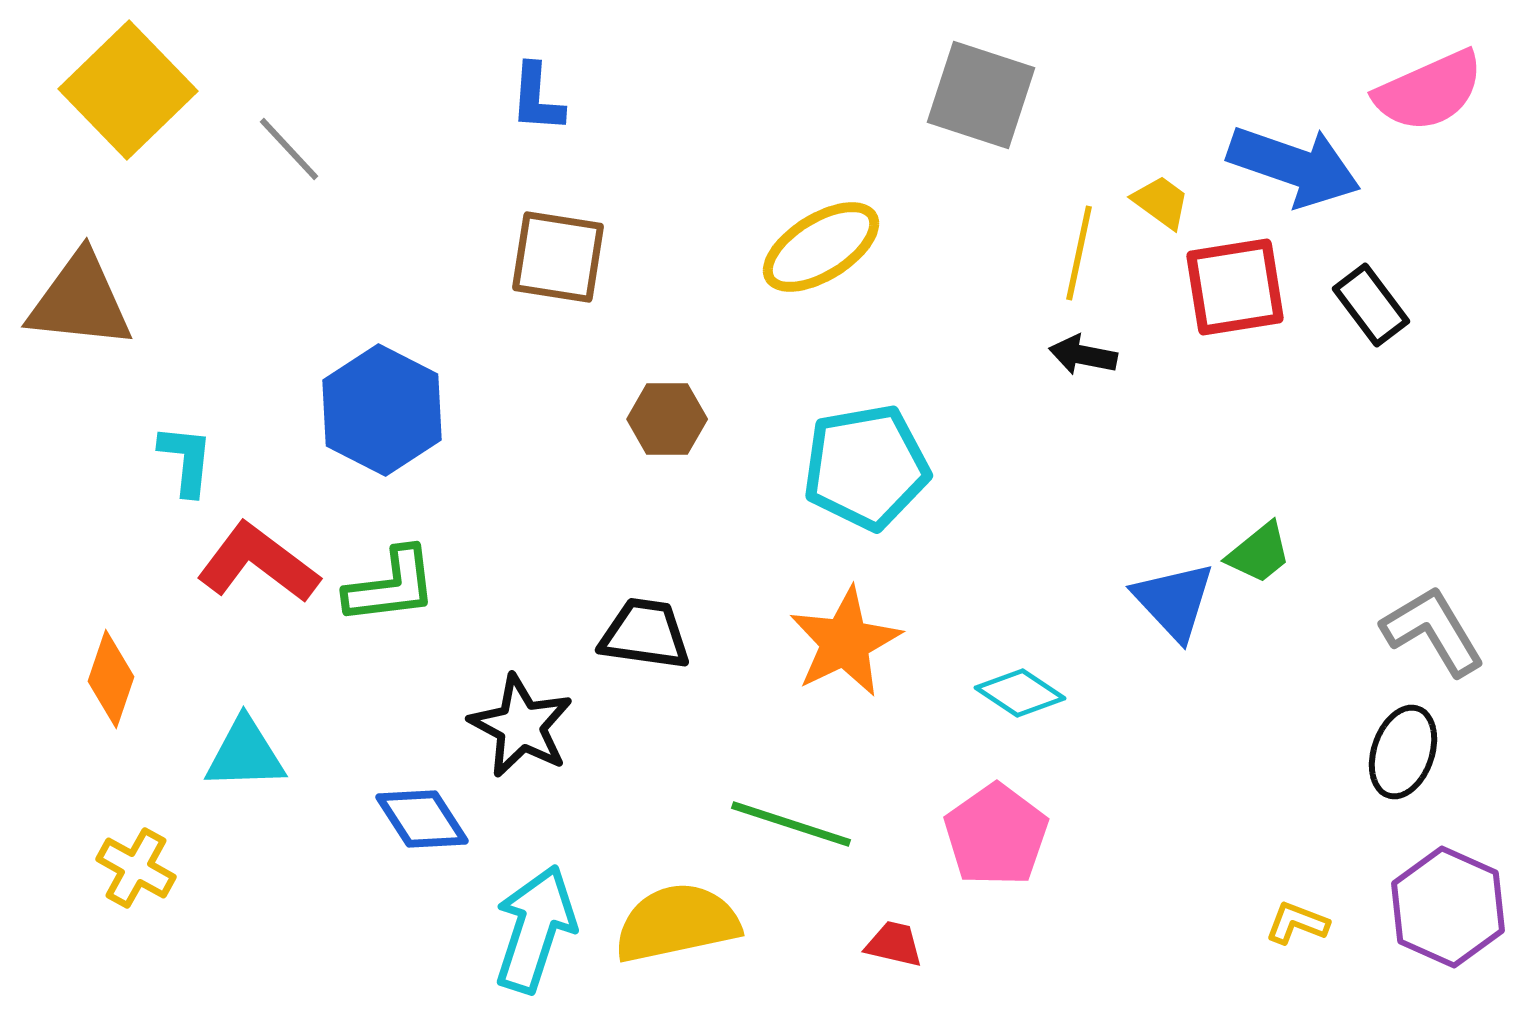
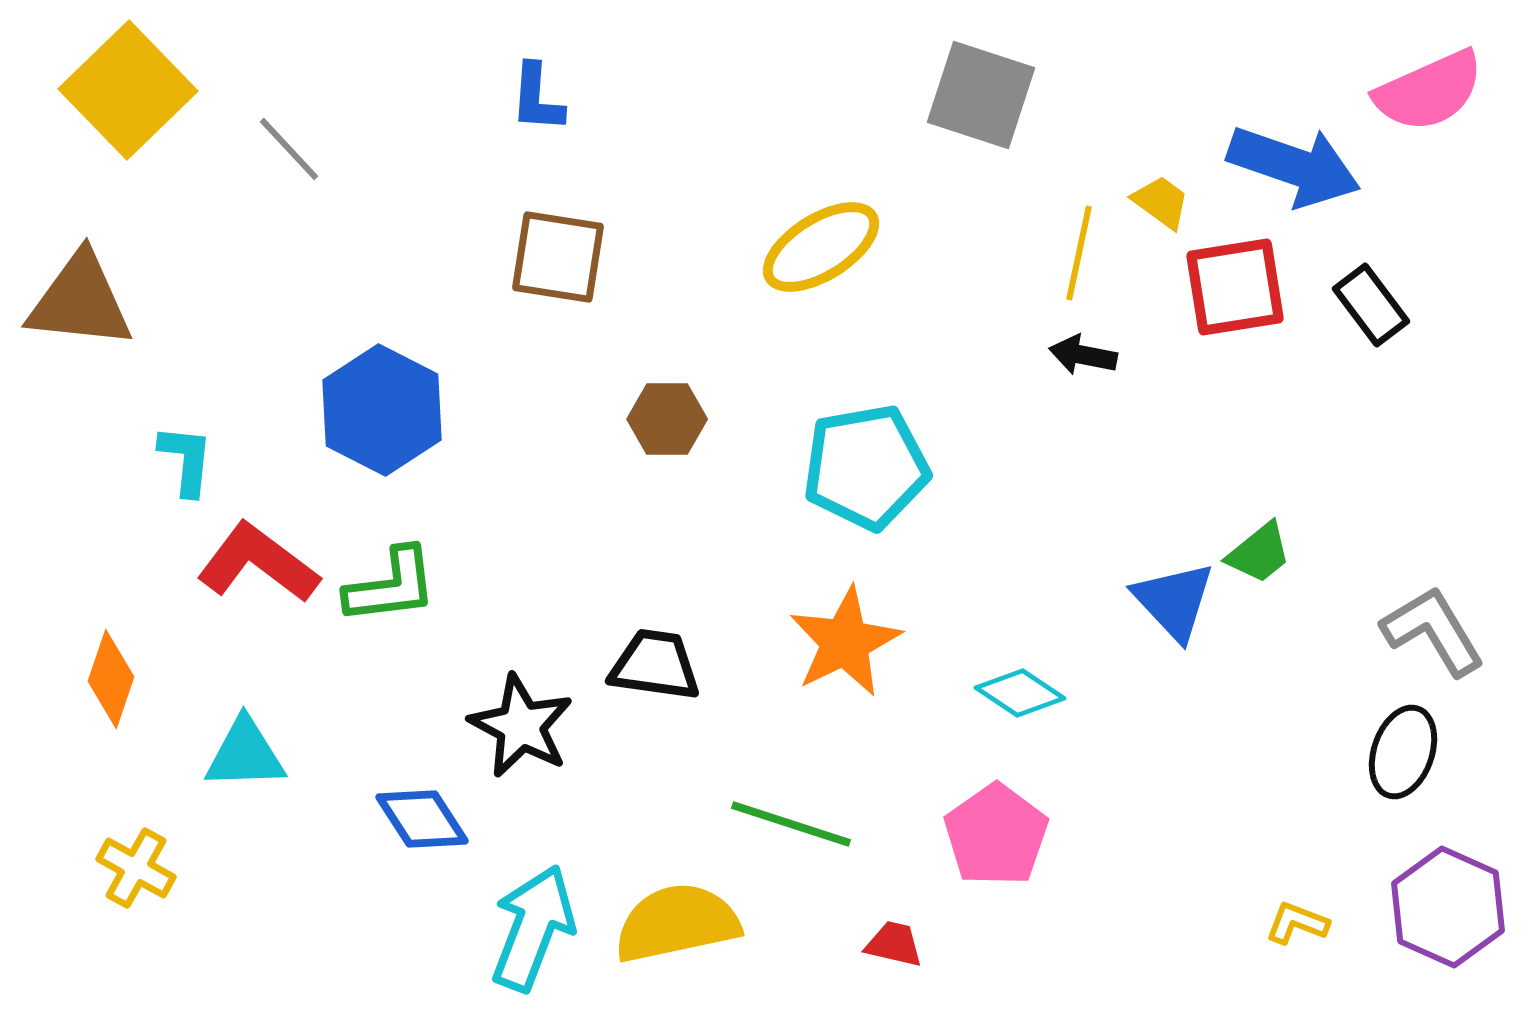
black trapezoid: moved 10 px right, 31 px down
cyan arrow: moved 2 px left, 1 px up; rotated 3 degrees clockwise
